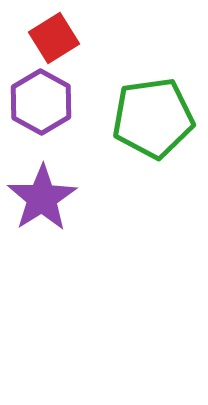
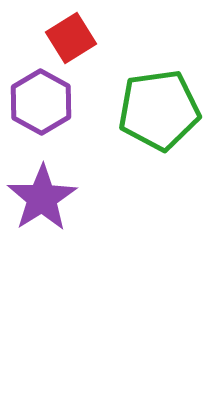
red square: moved 17 px right
green pentagon: moved 6 px right, 8 px up
